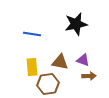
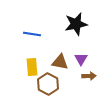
purple triangle: moved 2 px left, 1 px up; rotated 40 degrees clockwise
brown hexagon: rotated 25 degrees counterclockwise
